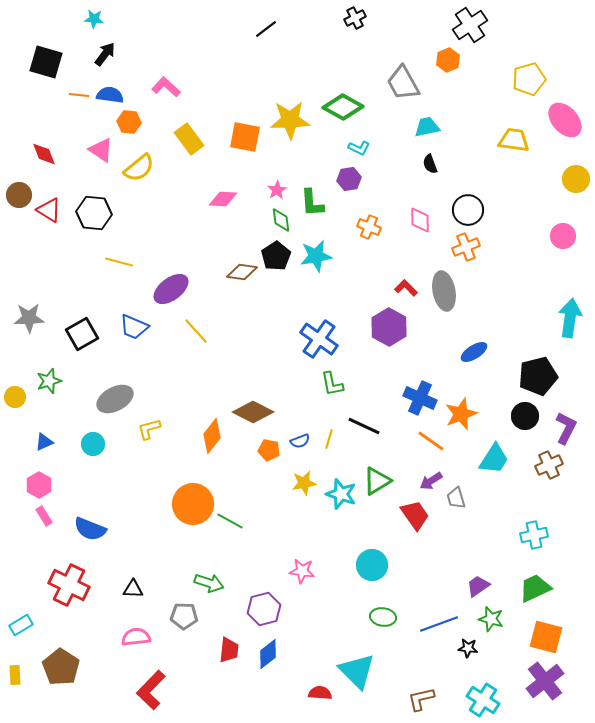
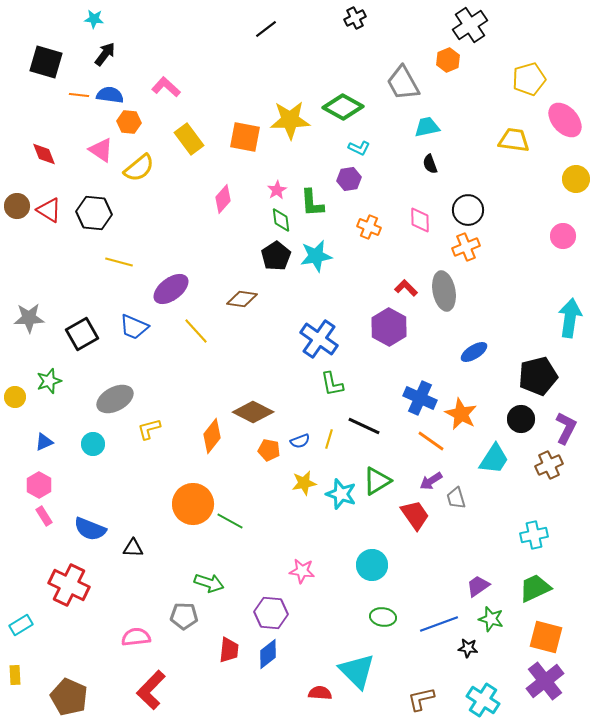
brown circle at (19, 195): moved 2 px left, 11 px down
pink diamond at (223, 199): rotated 52 degrees counterclockwise
brown diamond at (242, 272): moved 27 px down
orange star at (461, 414): rotated 24 degrees counterclockwise
black circle at (525, 416): moved 4 px left, 3 px down
black triangle at (133, 589): moved 41 px up
purple hexagon at (264, 609): moved 7 px right, 4 px down; rotated 20 degrees clockwise
brown pentagon at (61, 667): moved 8 px right, 30 px down; rotated 9 degrees counterclockwise
